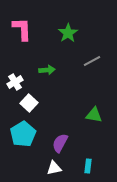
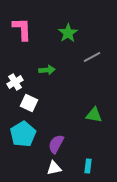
gray line: moved 4 px up
white square: rotated 18 degrees counterclockwise
purple semicircle: moved 4 px left, 1 px down
